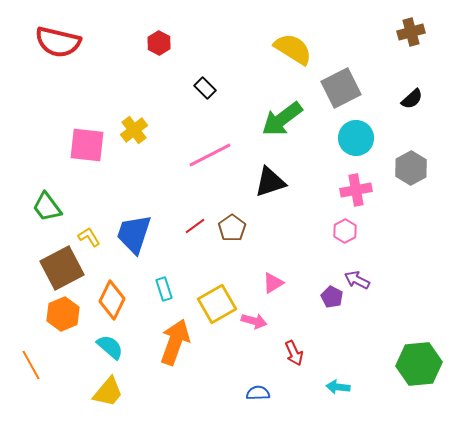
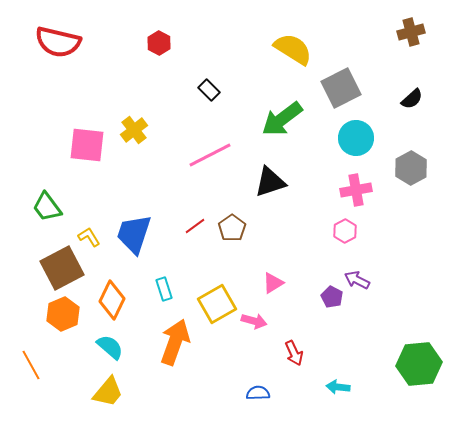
black rectangle: moved 4 px right, 2 px down
